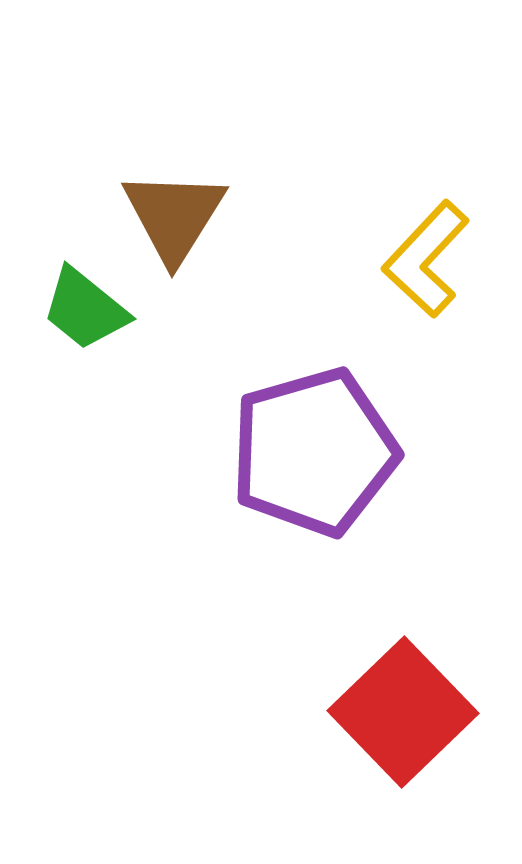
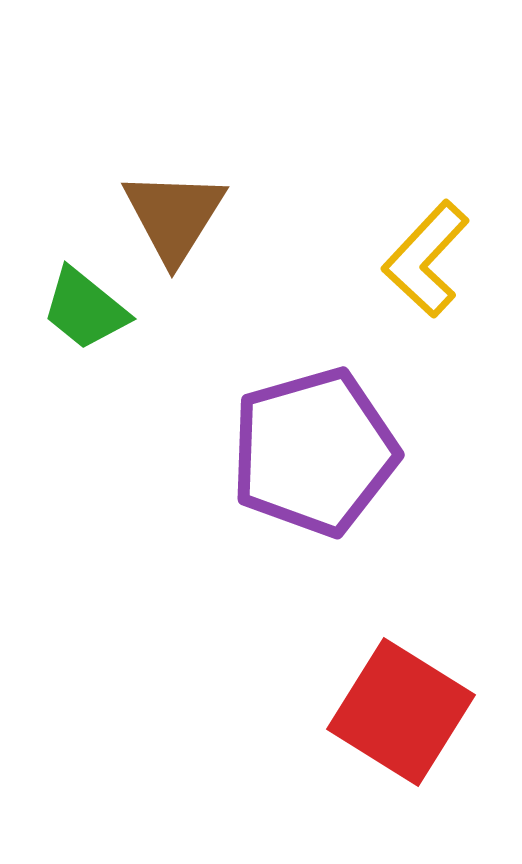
red square: moved 2 px left; rotated 14 degrees counterclockwise
